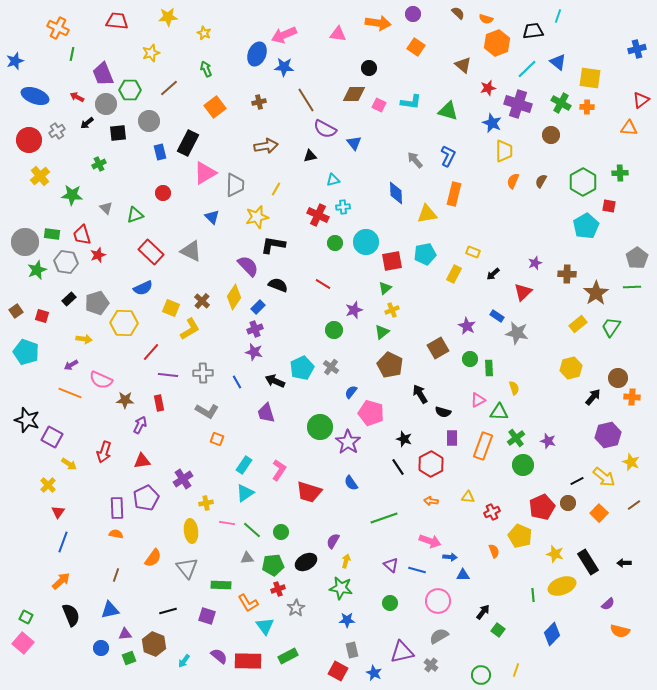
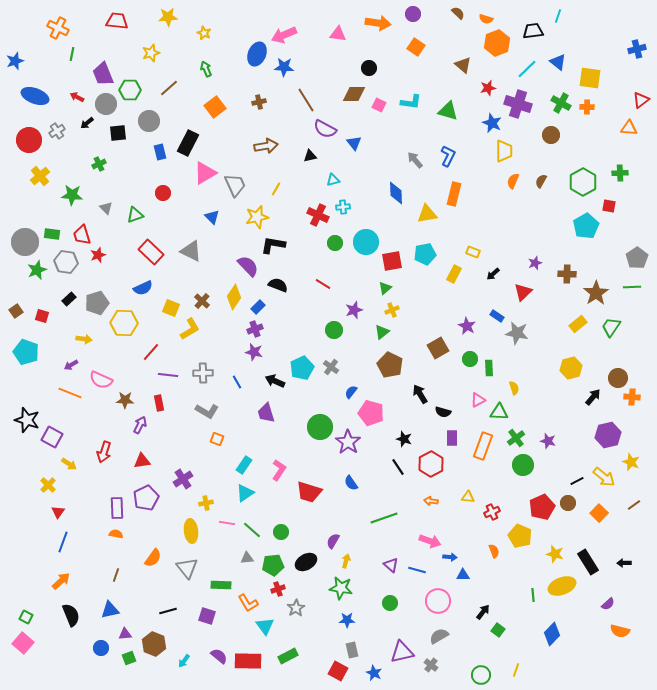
gray trapezoid at (235, 185): rotated 25 degrees counterclockwise
